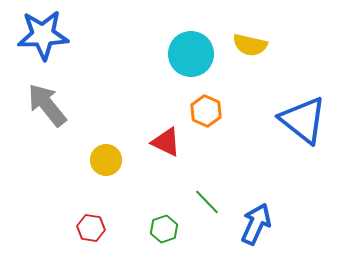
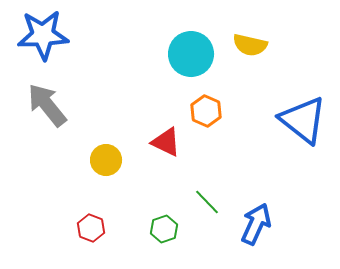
red hexagon: rotated 12 degrees clockwise
